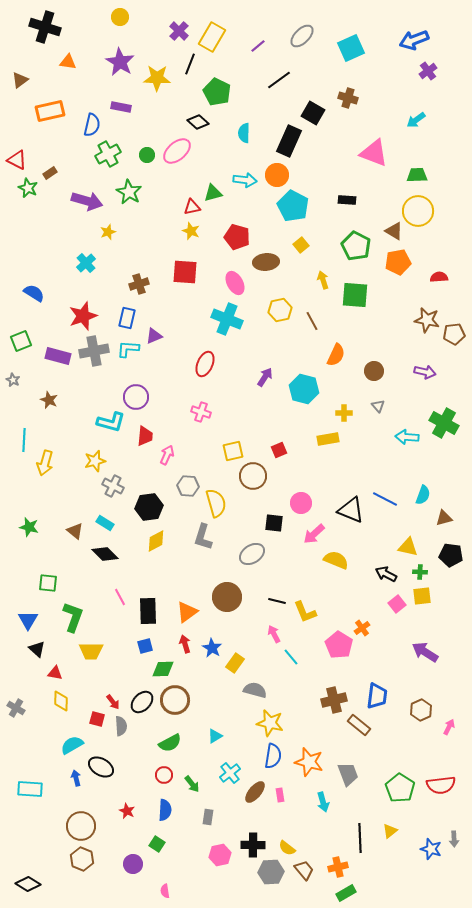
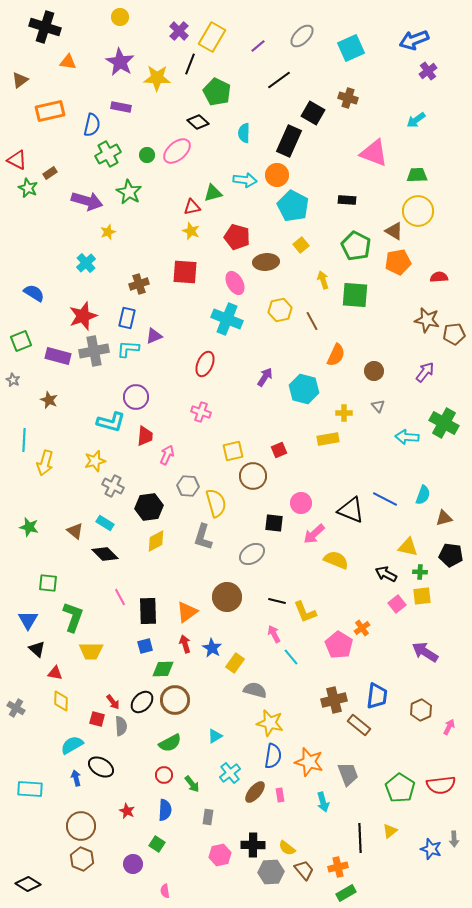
purple arrow at (425, 372): rotated 65 degrees counterclockwise
